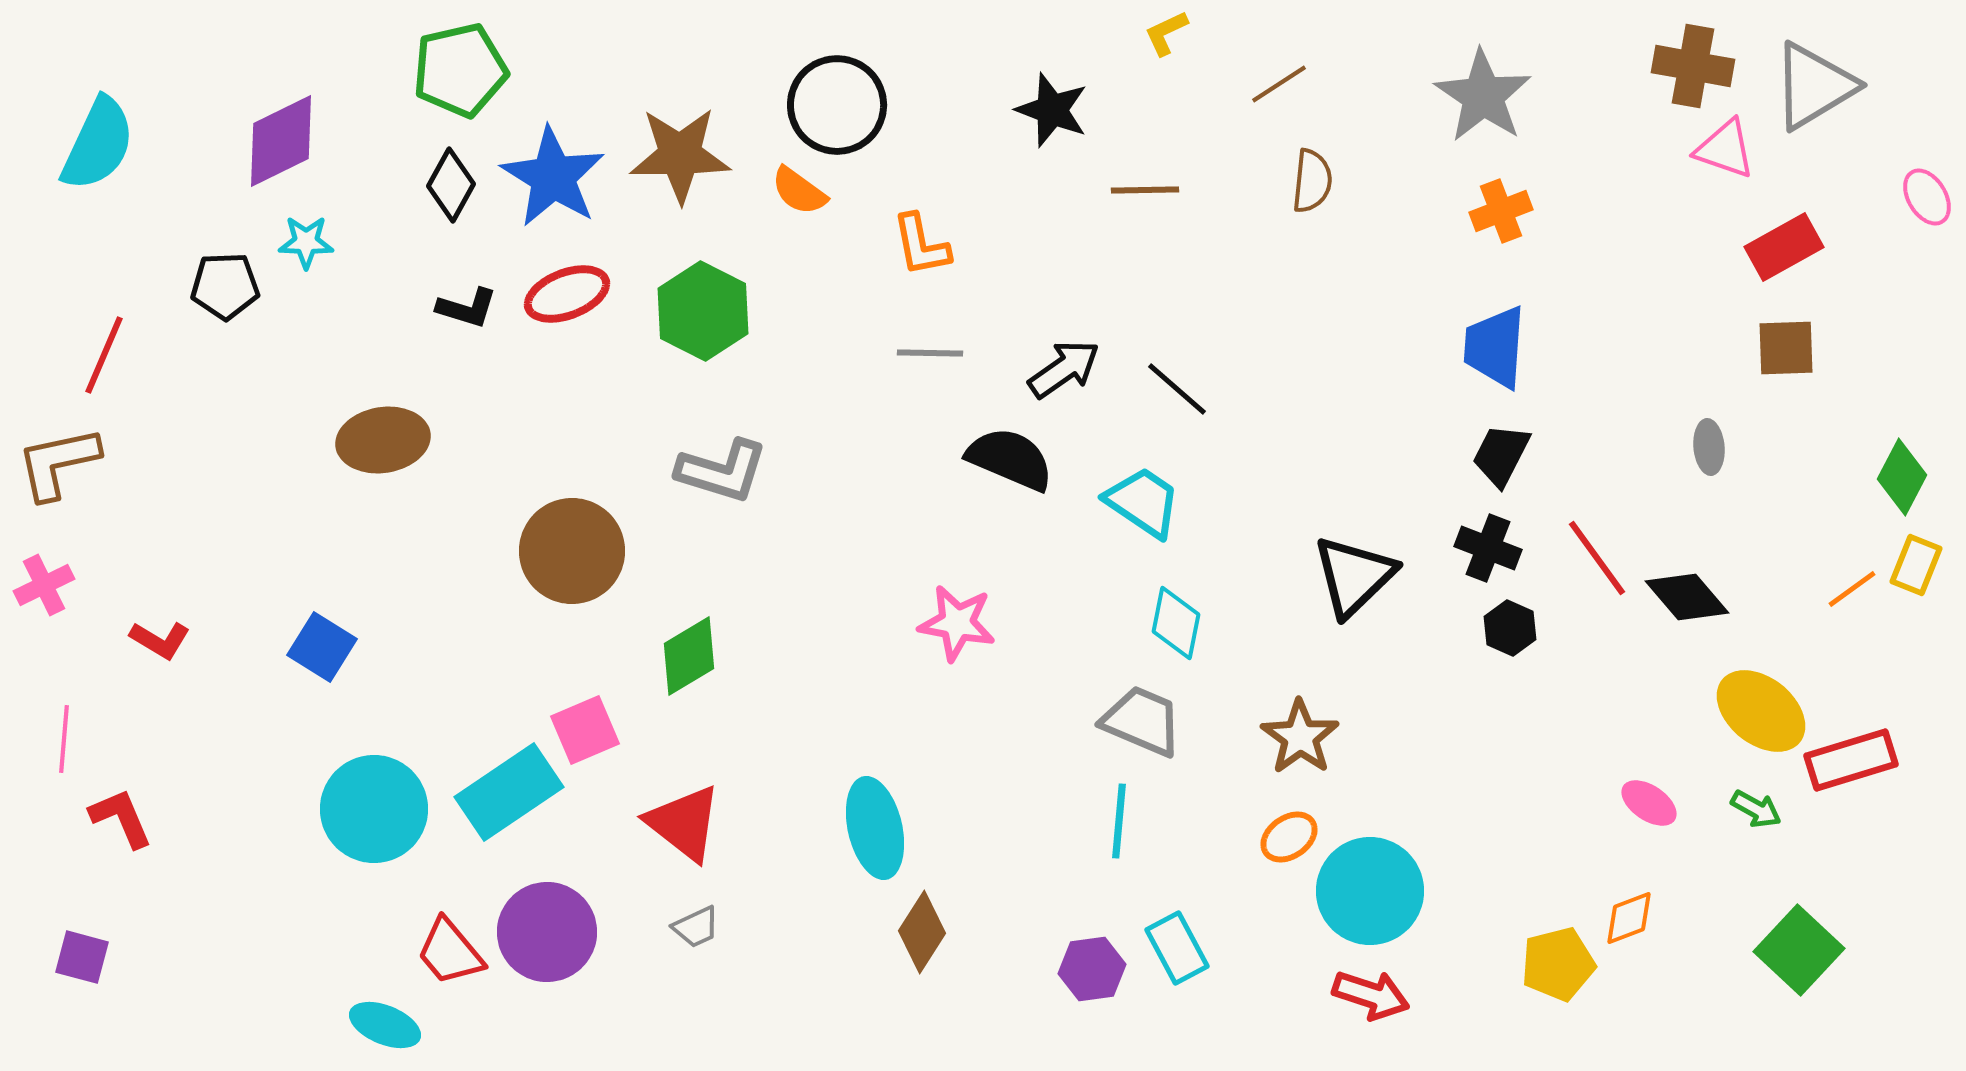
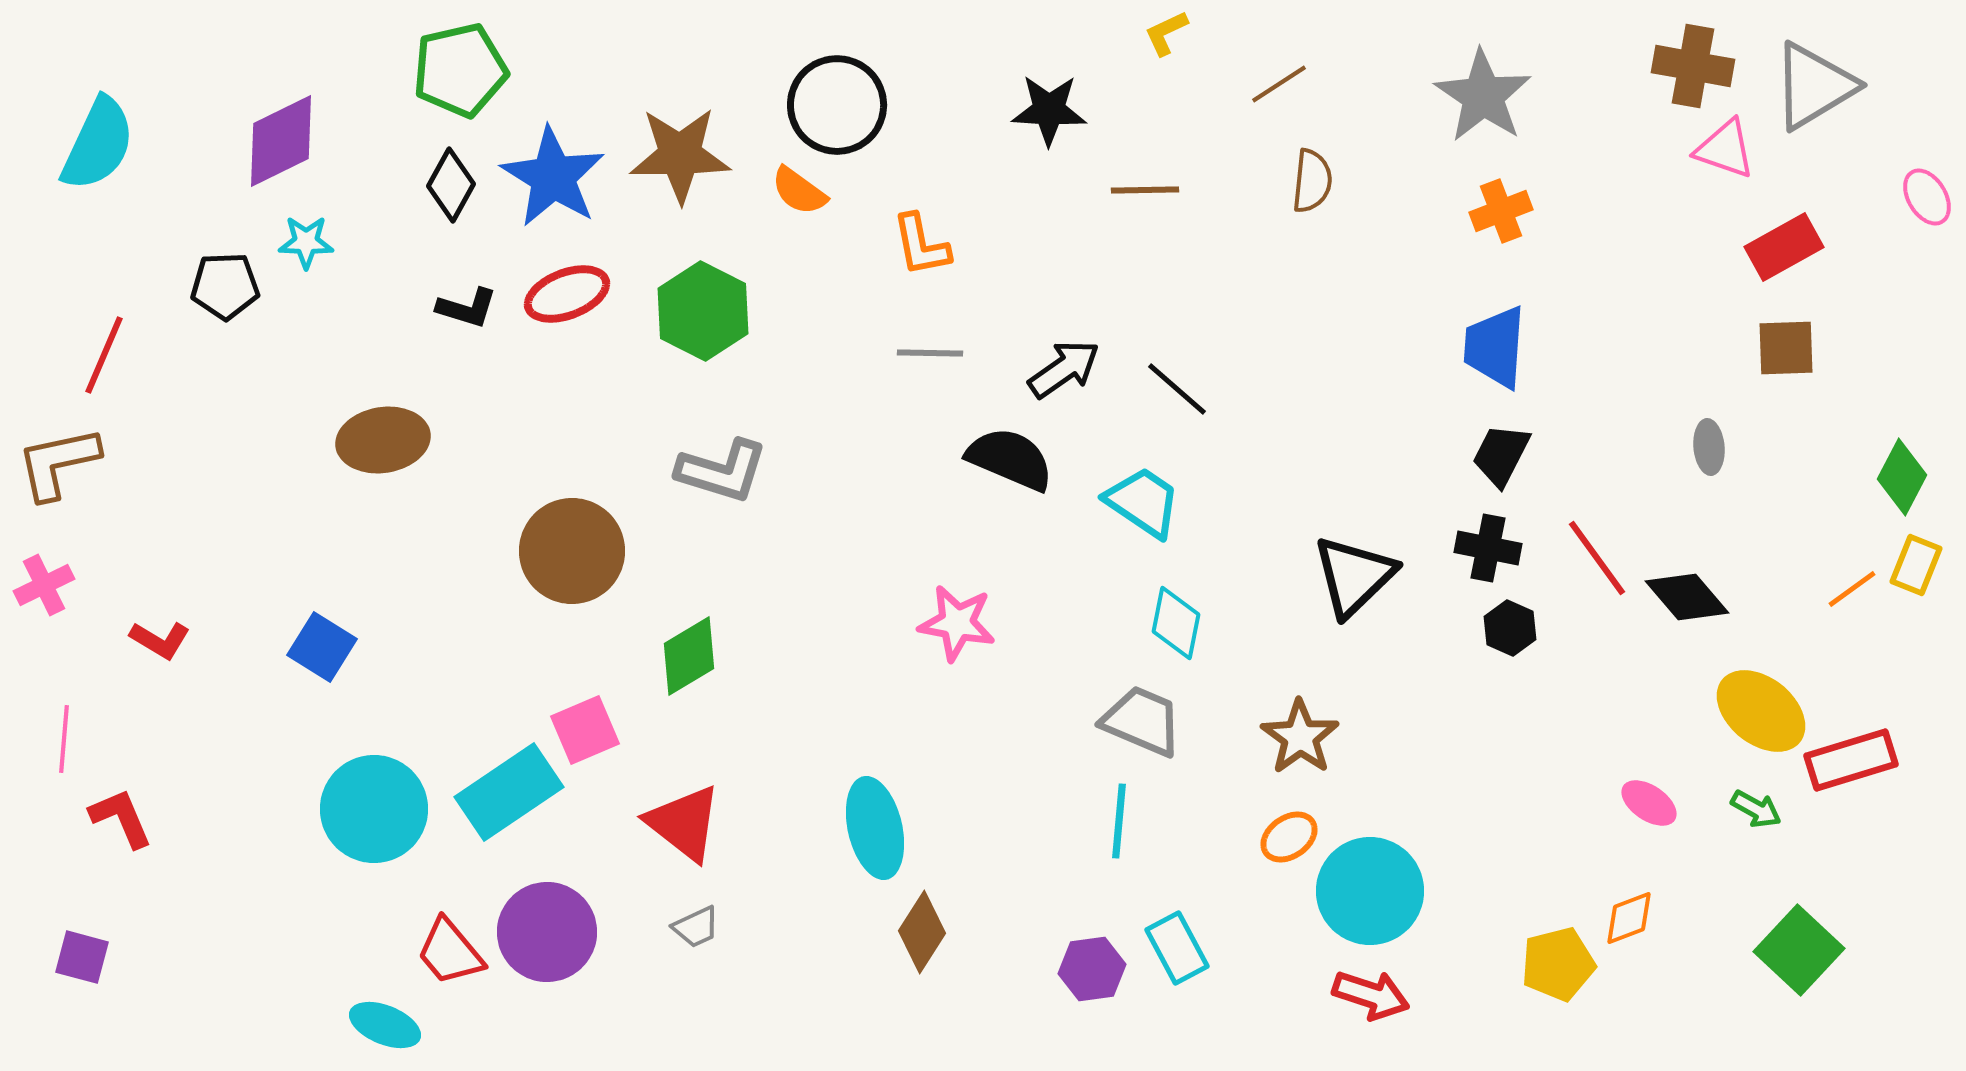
black star at (1052, 110): moved 3 px left; rotated 18 degrees counterclockwise
black cross at (1488, 548): rotated 10 degrees counterclockwise
